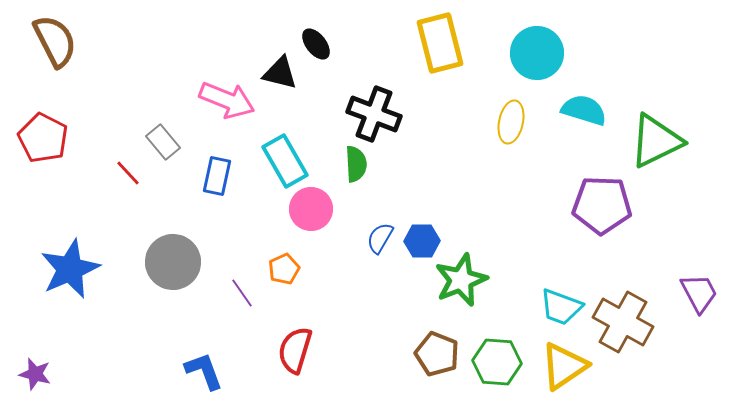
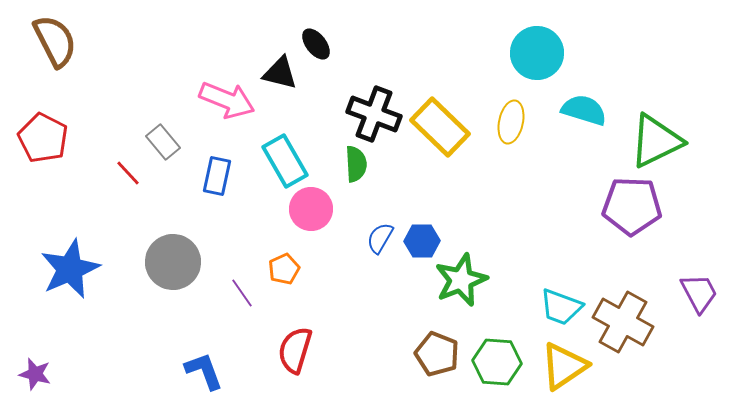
yellow rectangle: moved 84 px down; rotated 32 degrees counterclockwise
purple pentagon: moved 30 px right, 1 px down
